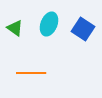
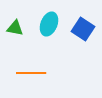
green triangle: rotated 24 degrees counterclockwise
